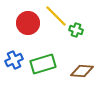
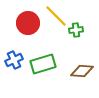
green cross: rotated 24 degrees counterclockwise
